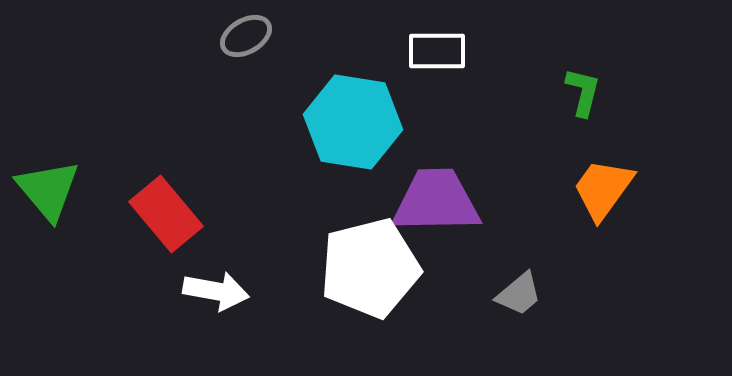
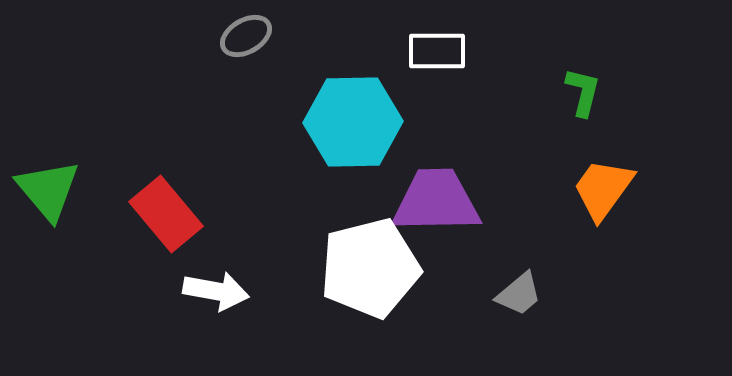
cyan hexagon: rotated 10 degrees counterclockwise
